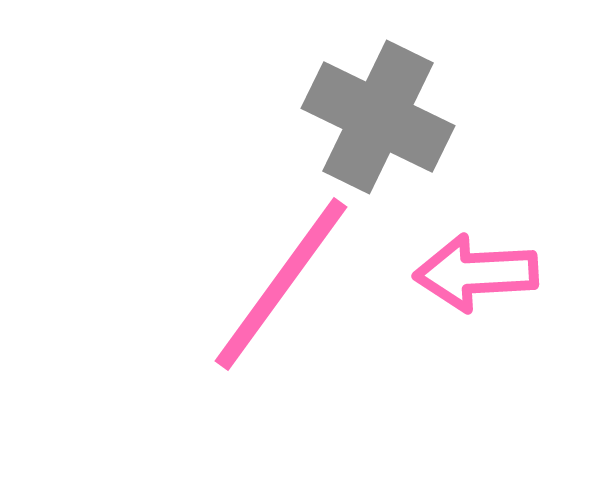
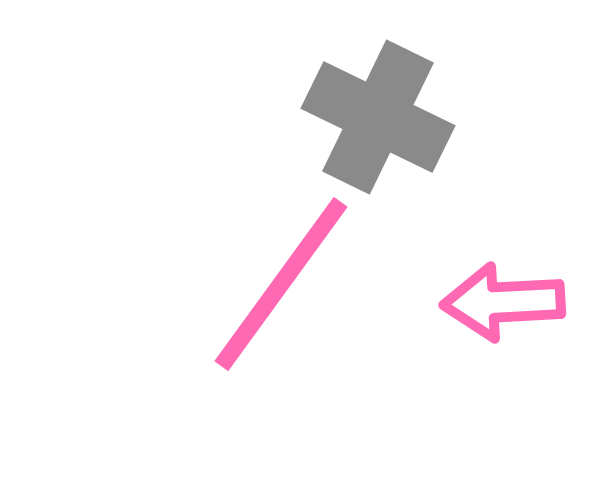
pink arrow: moved 27 px right, 29 px down
